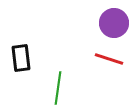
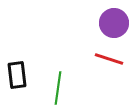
black rectangle: moved 4 px left, 17 px down
